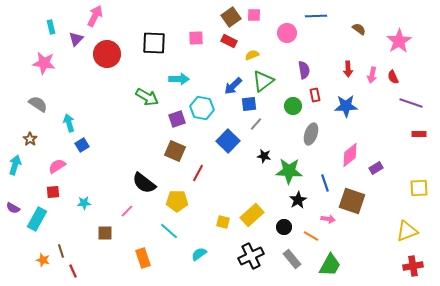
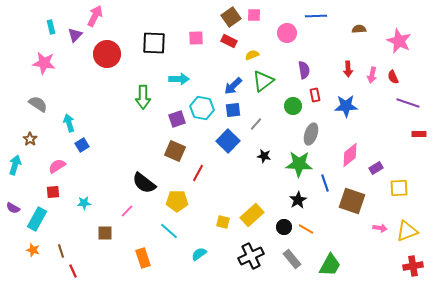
brown semicircle at (359, 29): rotated 40 degrees counterclockwise
purple triangle at (76, 39): moved 1 px left, 4 px up
pink star at (399, 41): rotated 15 degrees counterclockwise
green arrow at (147, 97): moved 4 px left; rotated 60 degrees clockwise
purple line at (411, 103): moved 3 px left
blue square at (249, 104): moved 16 px left, 6 px down
green star at (289, 171): moved 10 px right, 7 px up
yellow square at (419, 188): moved 20 px left
pink arrow at (328, 219): moved 52 px right, 9 px down
orange line at (311, 236): moved 5 px left, 7 px up
orange star at (43, 260): moved 10 px left, 10 px up
